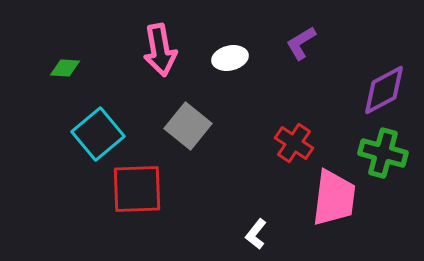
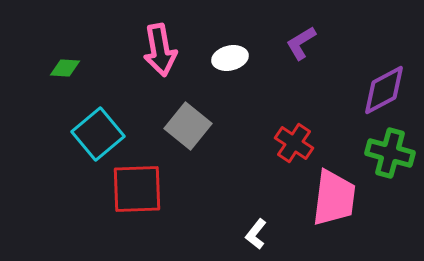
green cross: moved 7 px right
